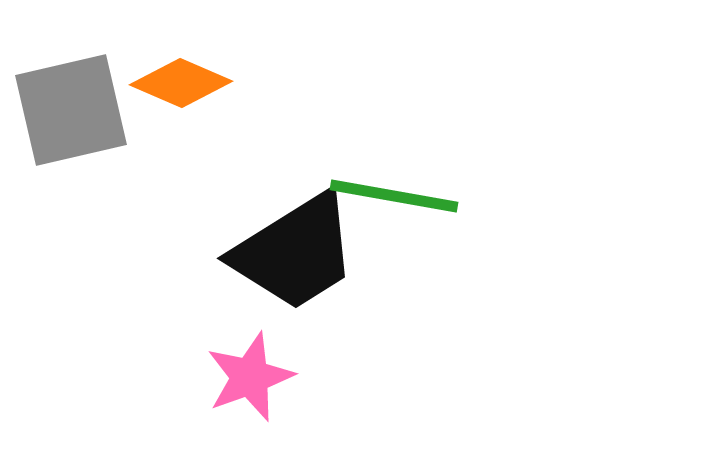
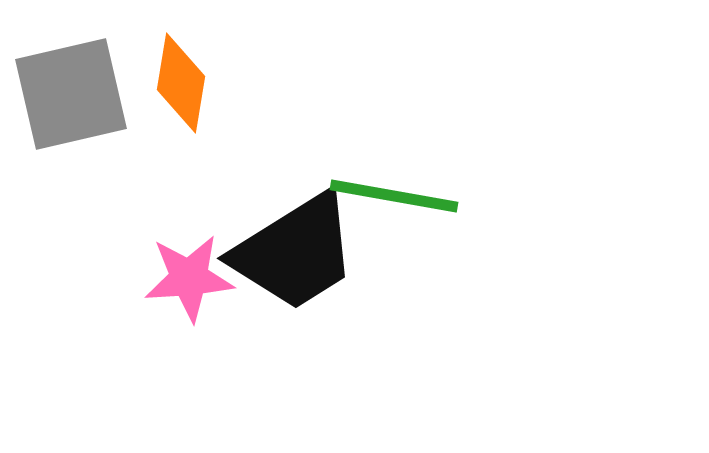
orange diamond: rotated 76 degrees clockwise
gray square: moved 16 px up
pink star: moved 61 px left, 99 px up; rotated 16 degrees clockwise
